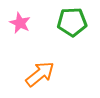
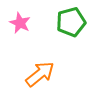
green pentagon: moved 1 px left; rotated 12 degrees counterclockwise
